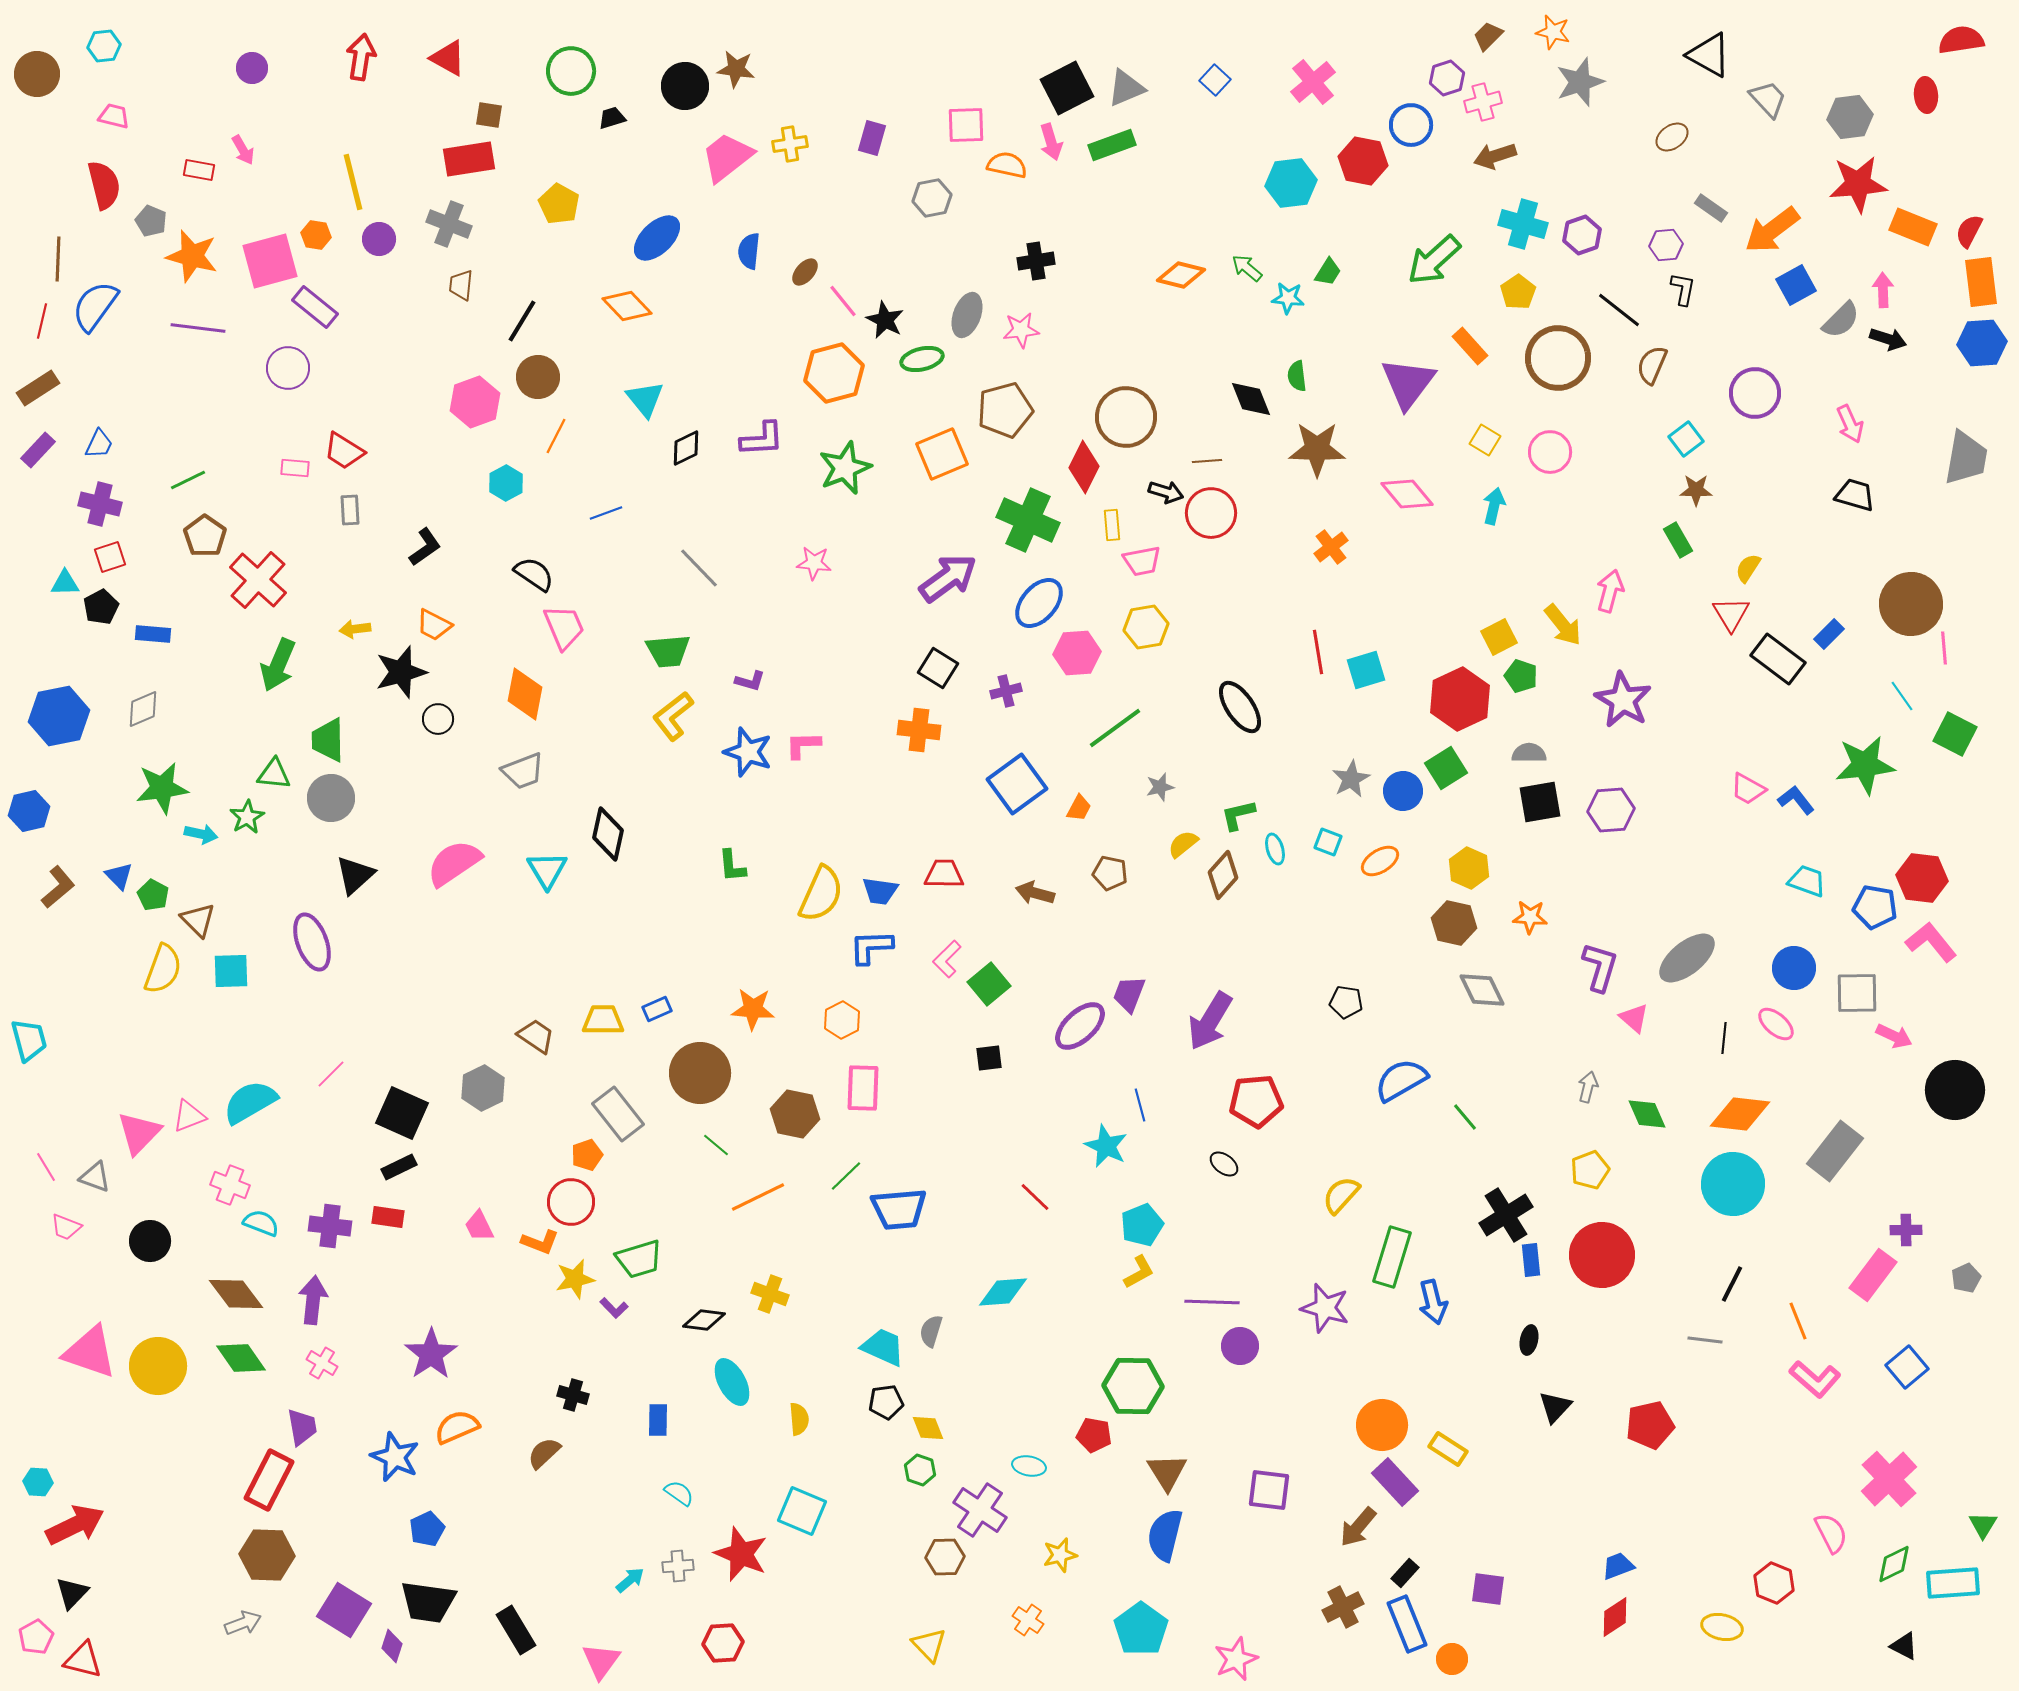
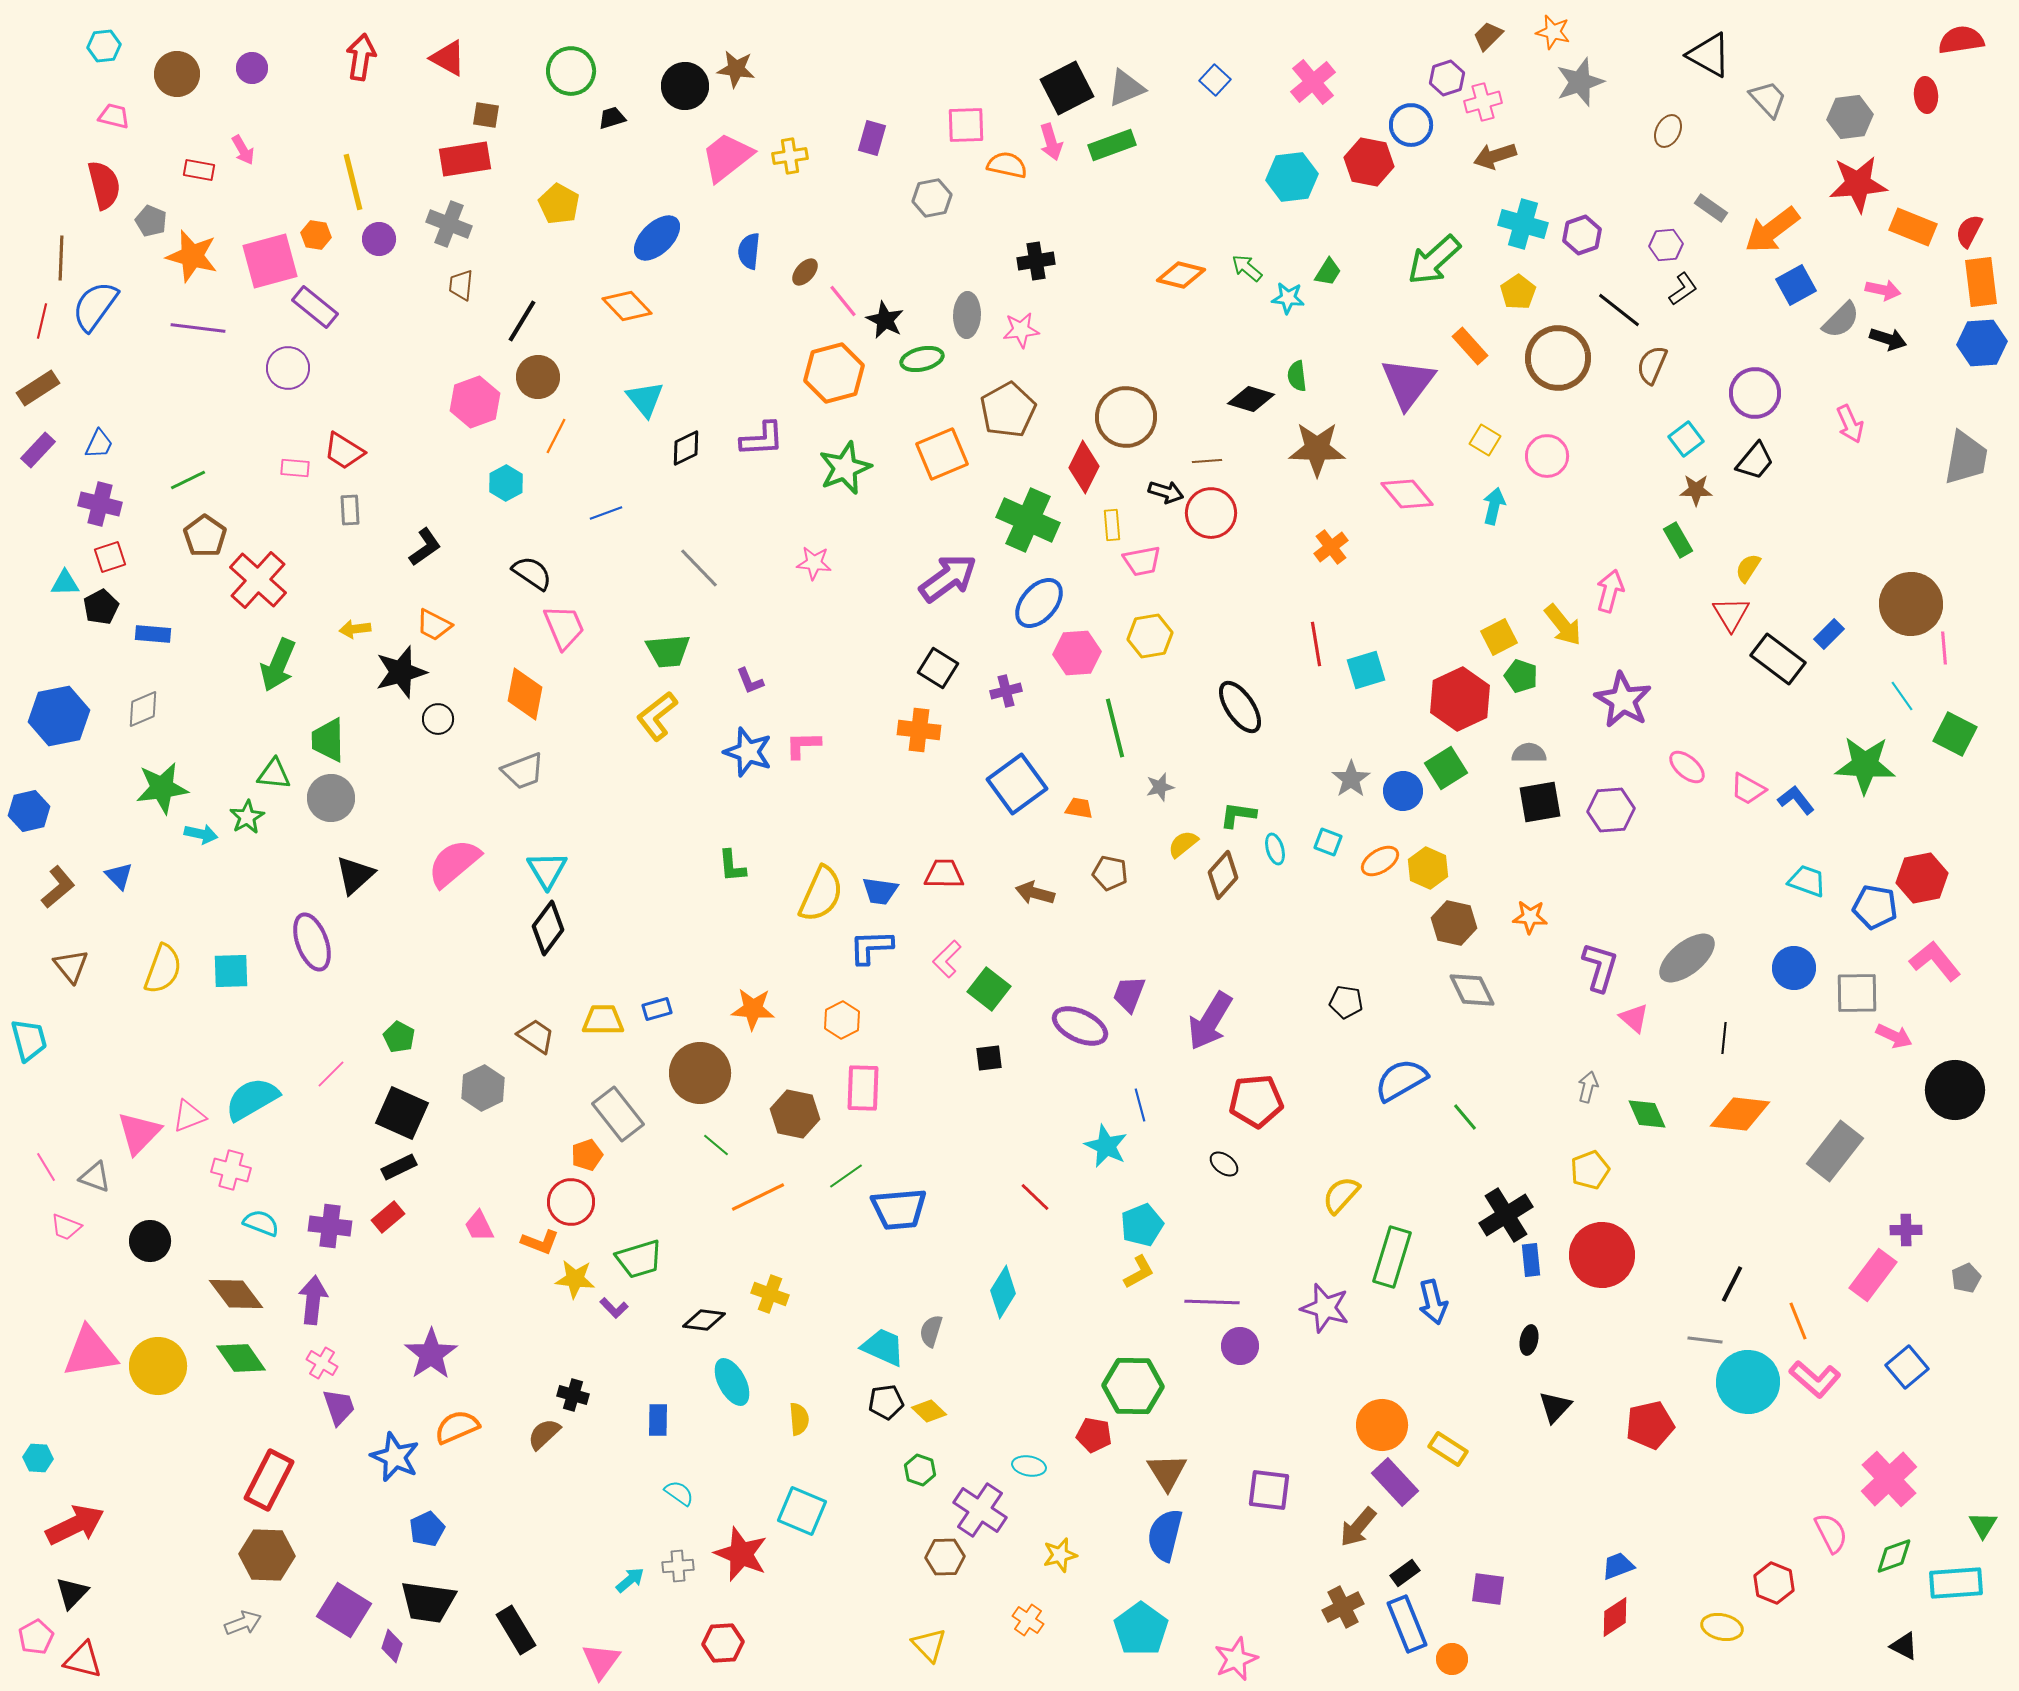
brown circle at (37, 74): moved 140 px right
brown square at (489, 115): moved 3 px left
brown ellipse at (1672, 137): moved 4 px left, 6 px up; rotated 28 degrees counterclockwise
yellow cross at (790, 144): moved 12 px down
red rectangle at (469, 159): moved 4 px left
red hexagon at (1363, 161): moved 6 px right, 1 px down
cyan hexagon at (1291, 183): moved 1 px right, 6 px up
brown line at (58, 259): moved 3 px right, 1 px up
black L-shape at (1683, 289): rotated 44 degrees clockwise
pink arrow at (1883, 290): rotated 104 degrees clockwise
gray ellipse at (967, 315): rotated 18 degrees counterclockwise
black diamond at (1251, 399): rotated 51 degrees counterclockwise
brown pentagon at (1005, 410): moved 3 px right; rotated 14 degrees counterclockwise
pink circle at (1550, 452): moved 3 px left, 4 px down
black trapezoid at (1855, 495): moved 100 px left, 34 px up; rotated 114 degrees clockwise
black semicircle at (534, 574): moved 2 px left, 1 px up
yellow hexagon at (1146, 627): moved 4 px right, 9 px down
red line at (1318, 652): moved 2 px left, 8 px up
purple L-shape at (750, 681): rotated 52 degrees clockwise
yellow L-shape at (673, 716): moved 16 px left
green line at (1115, 728): rotated 68 degrees counterclockwise
green star at (1865, 765): rotated 10 degrees clockwise
gray star at (1351, 779): rotated 6 degrees counterclockwise
orange trapezoid at (1079, 808): rotated 108 degrees counterclockwise
green L-shape at (1238, 815): rotated 21 degrees clockwise
black diamond at (608, 834): moved 60 px left, 94 px down; rotated 24 degrees clockwise
pink semicircle at (454, 863): rotated 6 degrees counterclockwise
yellow hexagon at (1469, 868): moved 41 px left
red hexagon at (1922, 878): rotated 18 degrees counterclockwise
green pentagon at (153, 895): moved 246 px right, 142 px down
brown triangle at (198, 920): moved 127 px left, 46 px down; rotated 6 degrees clockwise
pink L-shape at (1931, 942): moved 4 px right, 19 px down
green square at (989, 984): moved 5 px down; rotated 12 degrees counterclockwise
gray diamond at (1482, 990): moved 10 px left
blue rectangle at (657, 1009): rotated 8 degrees clockwise
pink ellipse at (1776, 1024): moved 89 px left, 257 px up
purple ellipse at (1080, 1026): rotated 68 degrees clockwise
cyan semicircle at (250, 1102): moved 2 px right, 3 px up
green line at (846, 1176): rotated 9 degrees clockwise
cyan circle at (1733, 1184): moved 15 px right, 198 px down
pink cross at (230, 1185): moved 1 px right, 15 px up; rotated 6 degrees counterclockwise
red rectangle at (388, 1217): rotated 48 degrees counterclockwise
yellow star at (575, 1279): rotated 18 degrees clockwise
cyan diamond at (1003, 1292): rotated 54 degrees counterclockwise
pink triangle at (90, 1352): rotated 28 degrees counterclockwise
purple trapezoid at (302, 1427): moved 37 px right, 20 px up; rotated 9 degrees counterclockwise
yellow diamond at (928, 1428): moved 1 px right, 17 px up; rotated 24 degrees counterclockwise
brown semicircle at (544, 1453): moved 19 px up
cyan hexagon at (38, 1482): moved 24 px up
green diamond at (1894, 1564): moved 8 px up; rotated 6 degrees clockwise
black rectangle at (1405, 1573): rotated 12 degrees clockwise
cyan rectangle at (1953, 1583): moved 3 px right
